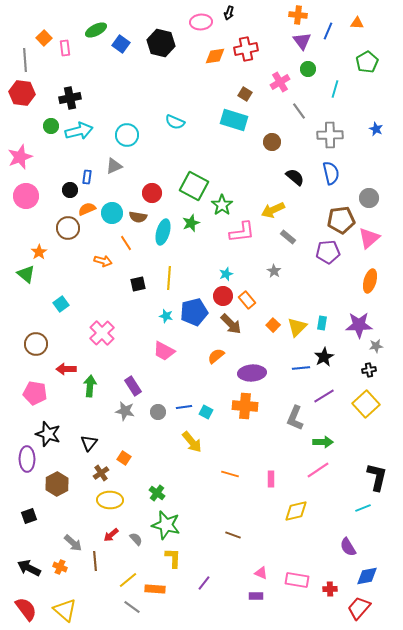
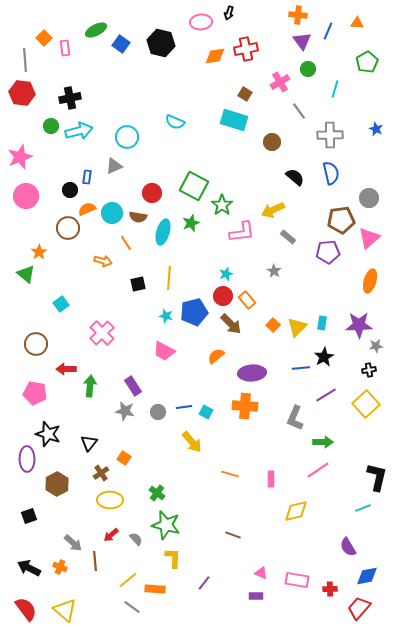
cyan circle at (127, 135): moved 2 px down
purple line at (324, 396): moved 2 px right, 1 px up
